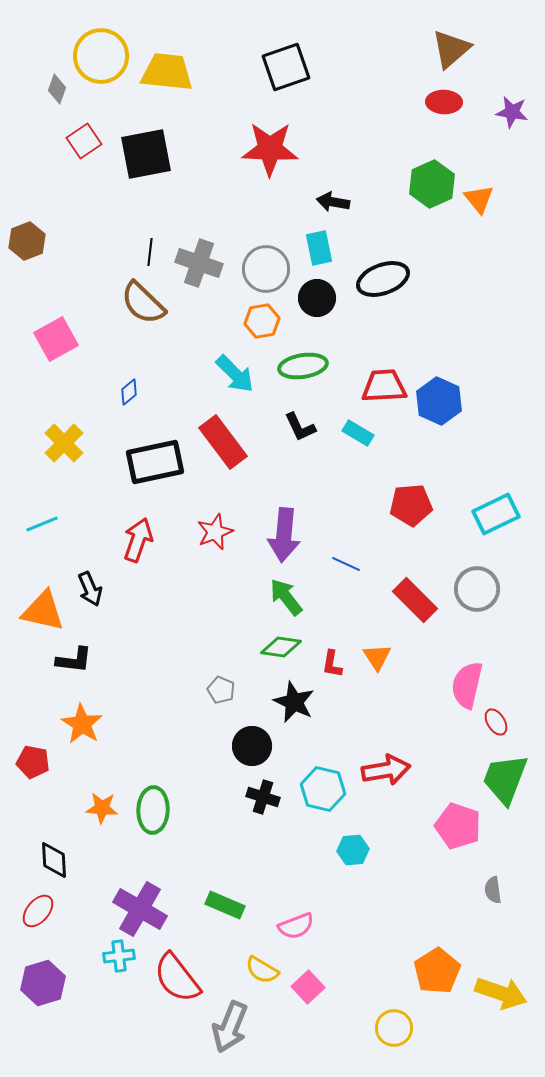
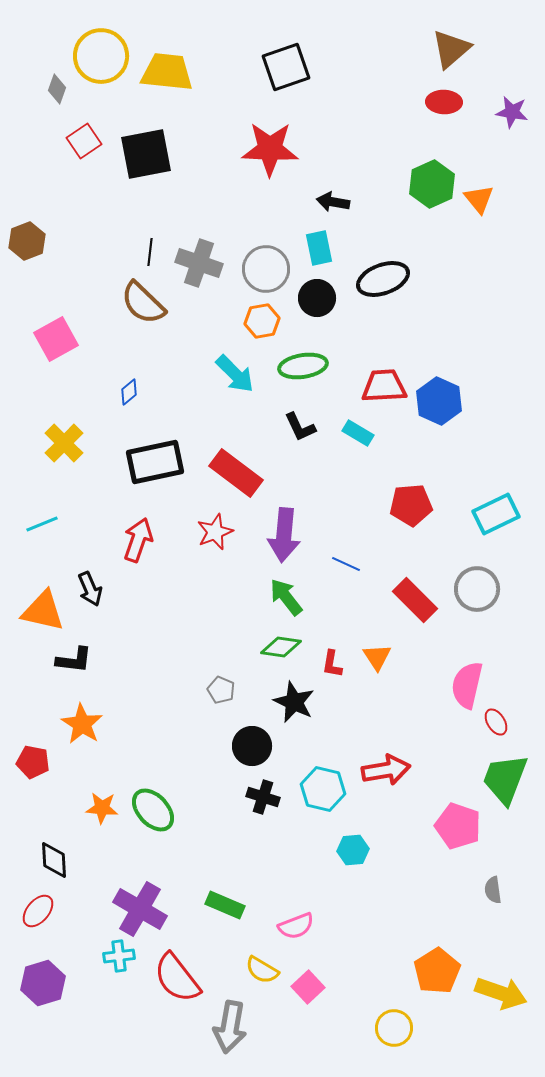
red rectangle at (223, 442): moved 13 px right, 31 px down; rotated 16 degrees counterclockwise
green ellipse at (153, 810): rotated 45 degrees counterclockwise
gray arrow at (230, 1027): rotated 12 degrees counterclockwise
